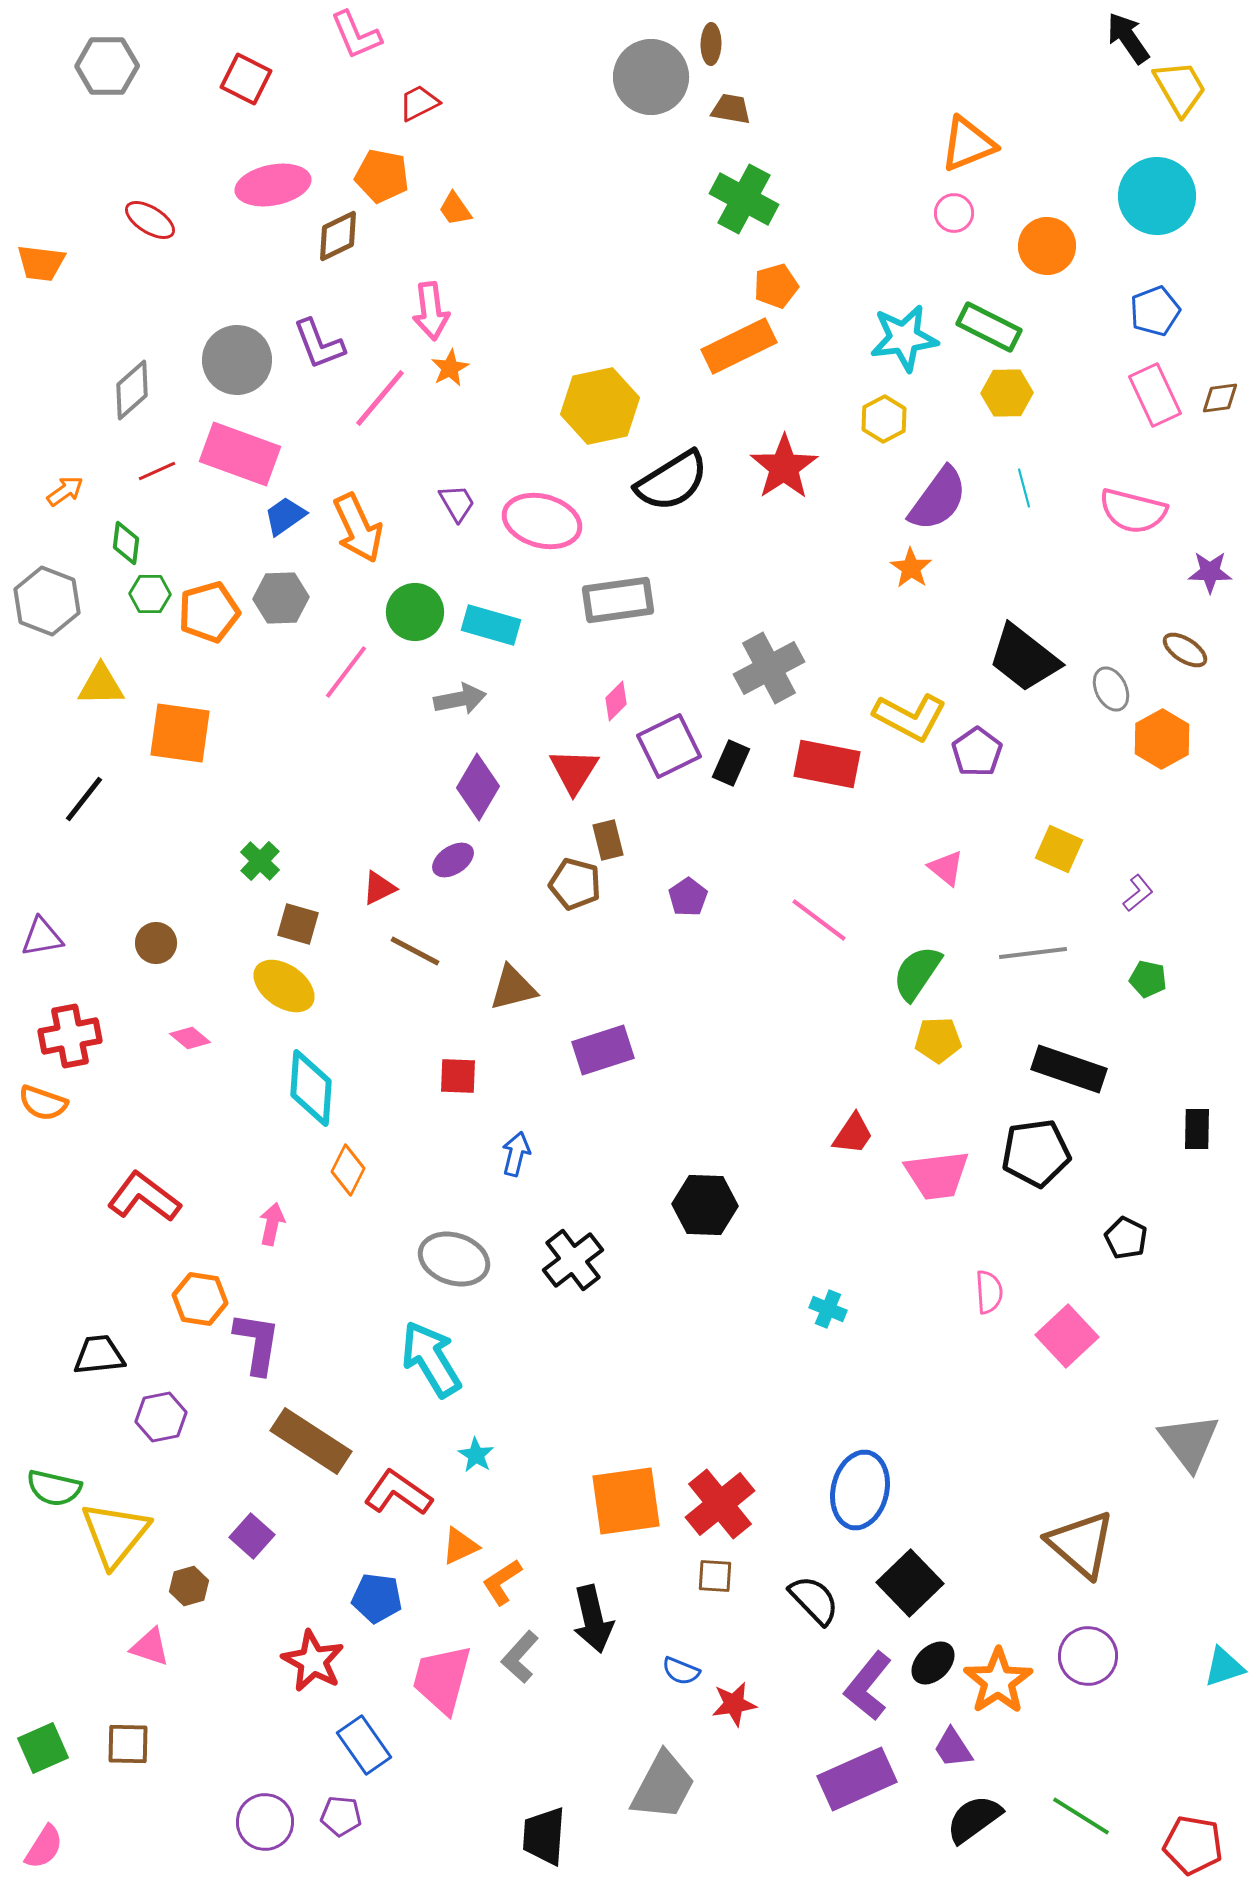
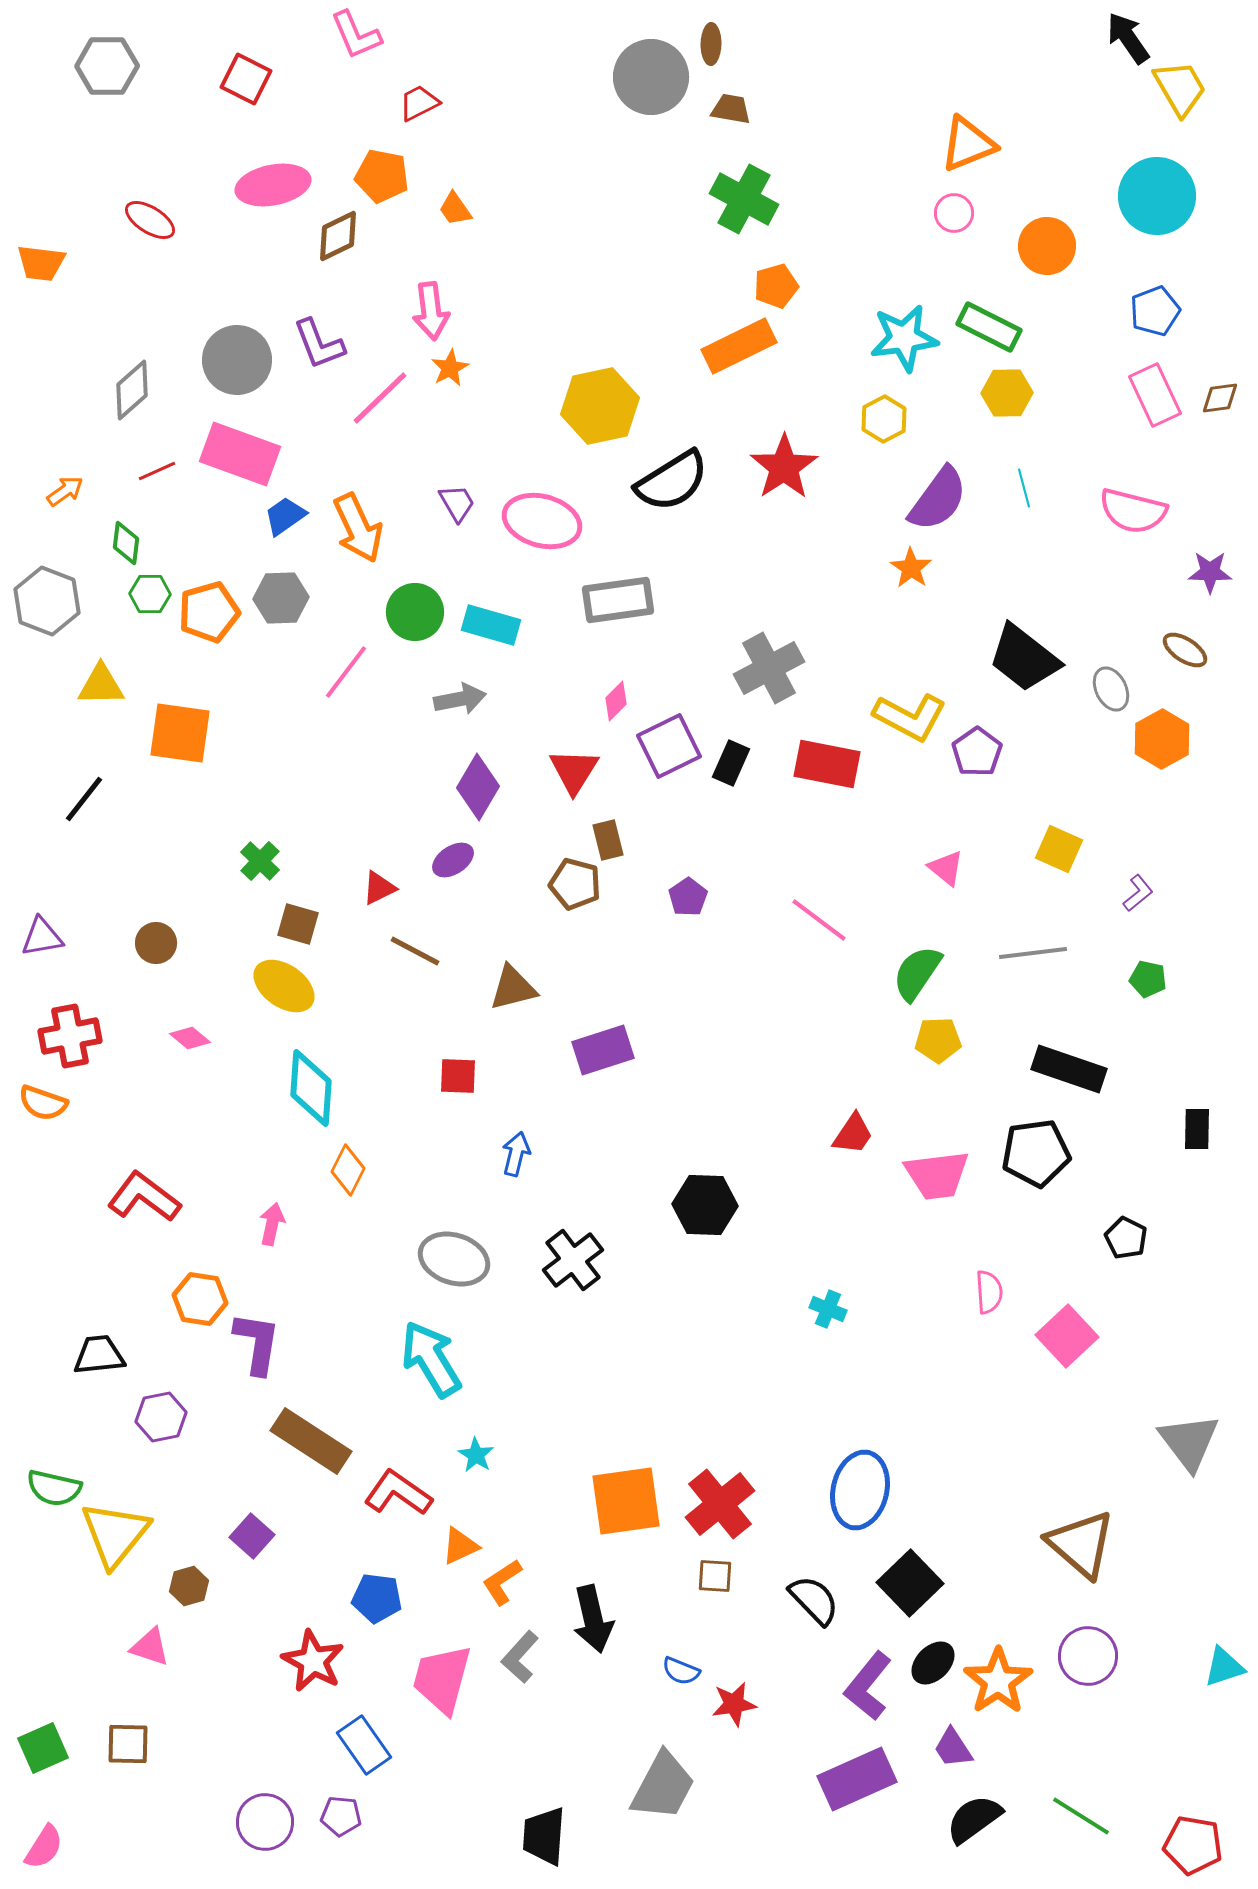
pink line at (380, 398): rotated 6 degrees clockwise
